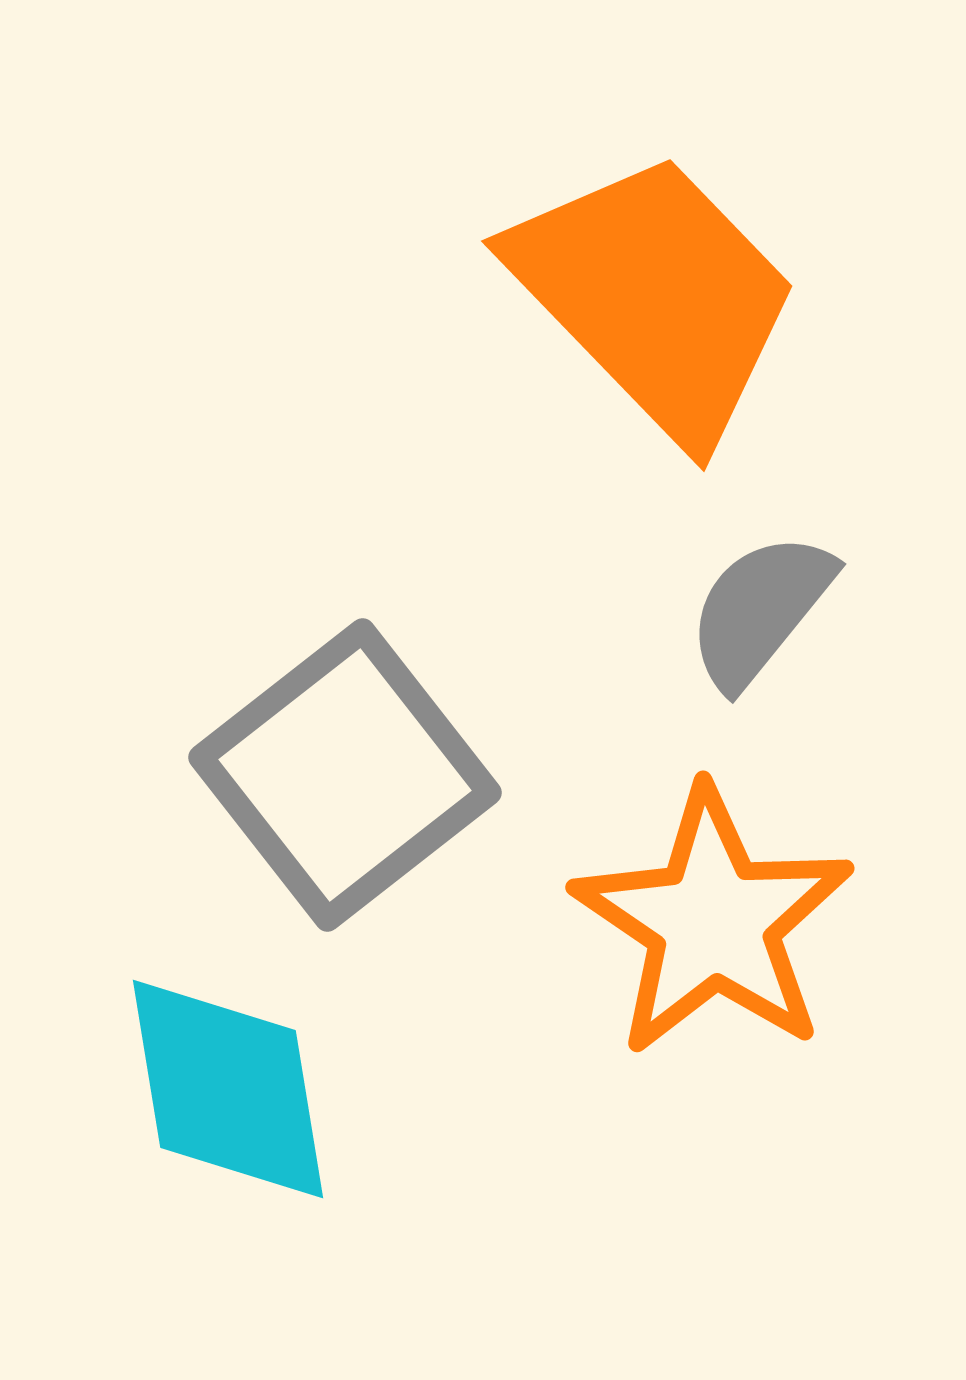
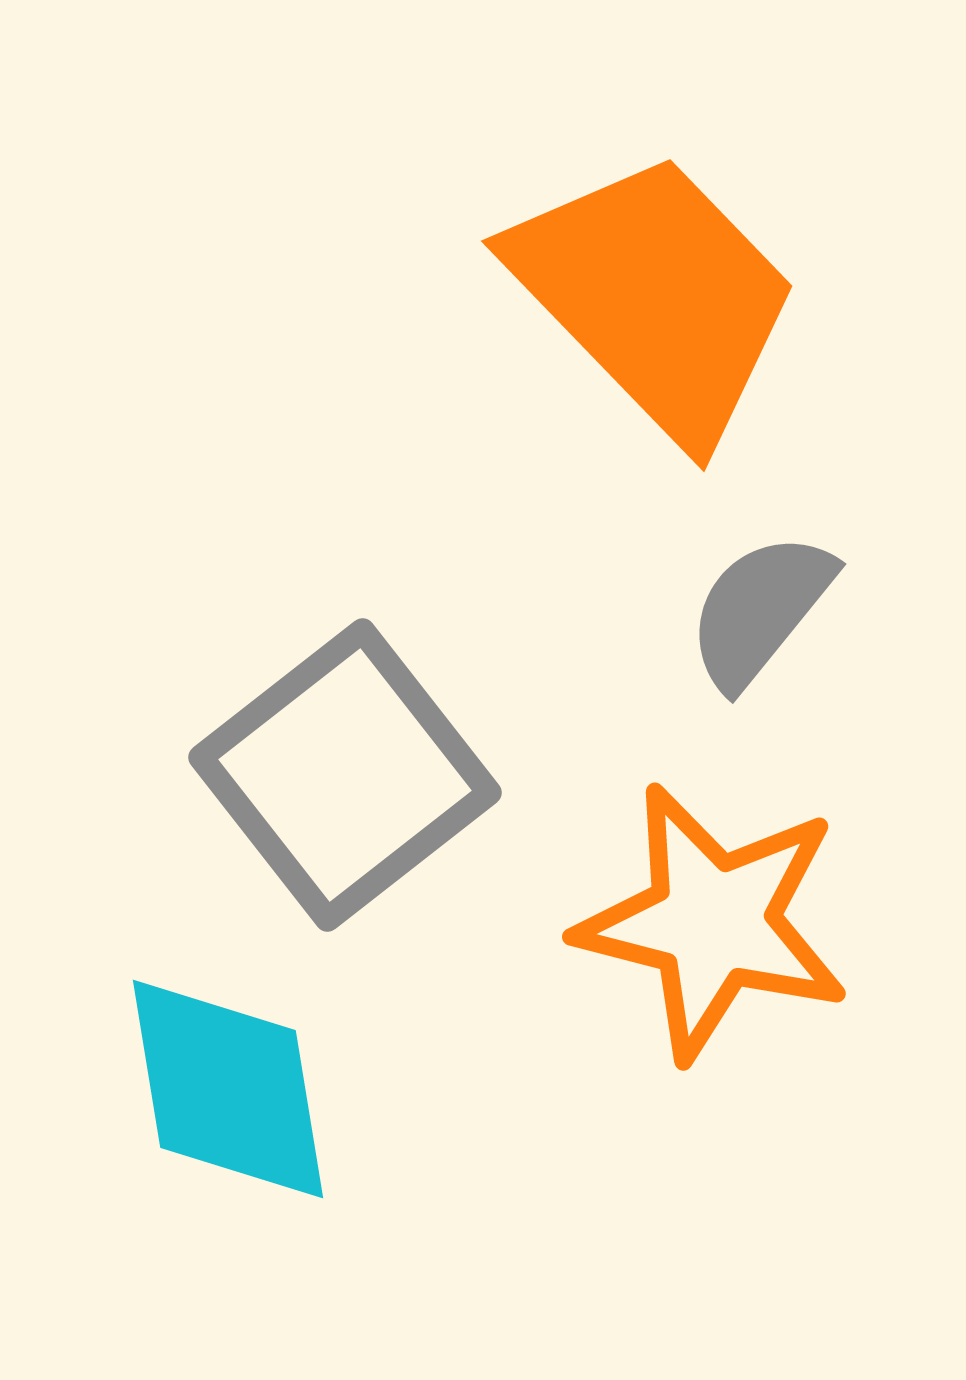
orange star: rotated 20 degrees counterclockwise
